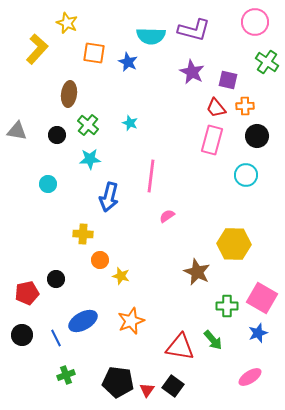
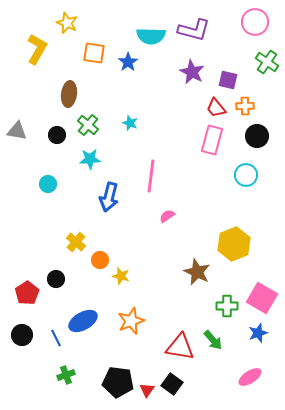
yellow L-shape at (37, 49): rotated 12 degrees counterclockwise
blue star at (128, 62): rotated 12 degrees clockwise
yellow cross at (83, 234): moved 7 px left, 8 px down; rotated 36 degrees clockwise
yellow hexagon at (234, 244): rotated 24 degrees counterclockwise
red pentagon at (27, 293): rotated 20 degrees counterclockwise
black square at (173, 386): moved 1 px left, 2 px up
